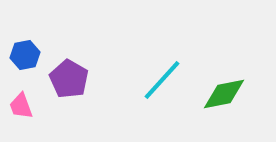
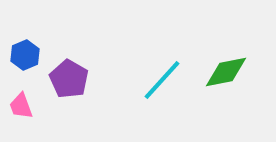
blue hexagon: rotated 12 degrees counterclockwise
green diamond: moved 2 px right, 22 px up
